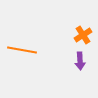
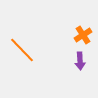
orange line: rotated 36 degrees clockwise
